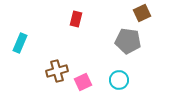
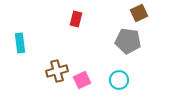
brown square: moved 3 px left
cyan rectangle: rotated 30 degrees counterclockwise
pink square: moved 1 px left, 2 px up
